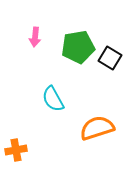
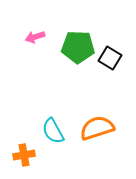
pink arrow: rotated 66 degrees clockwise
green pentagon: rotated 12 degrees clockwise
cyan semicircle: moved 32 px down
orange cross: moved 8 px right, 5 px down
